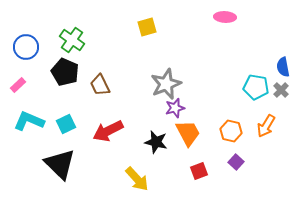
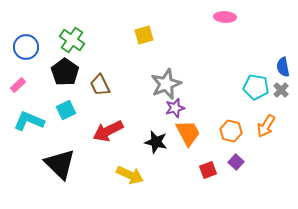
yellow square: moved 3 px left, 8 px down
black pentagon: rotated 12 degrees clockwise
cyan square: moved 14 px up
red square: moved 9 px right, 1 px up
yellow arrow: moved 7 px left, 4 px up; rotated 24 degrees counterclockwise
